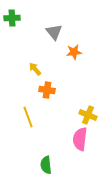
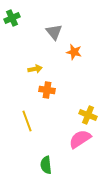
green cross: rotated 21 degrees counterclockwise
orange star: rotated 21 degrees clockwise
yellow arrow: rotated 120 degrees clockwise
yellow line: moved 1 px left, 4 px down
pink semicircle: rotated 50 degrees clockwise
